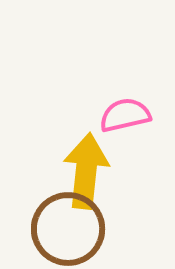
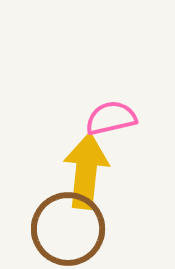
pink semicircle: moved 14 px left, 3 px down
